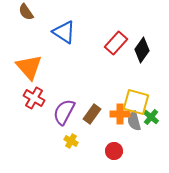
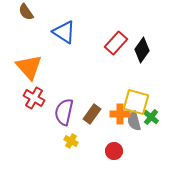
purple semicircle: rotated 16 degrees counterclockwise
